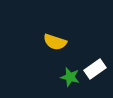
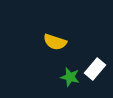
white rectangle: rotated 15 degrees counterclockwise
